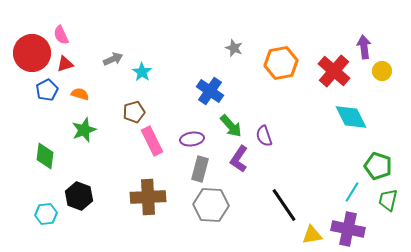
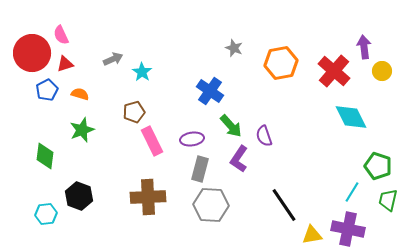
green star: moved 2 px left
